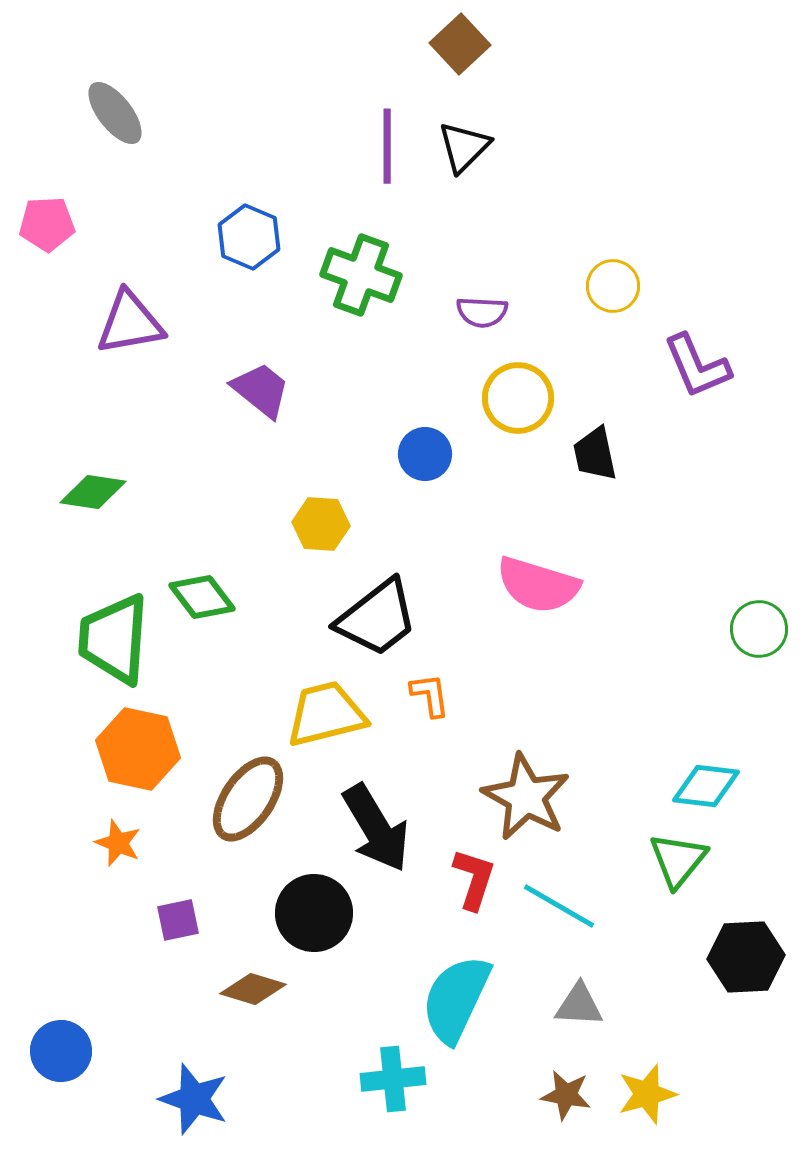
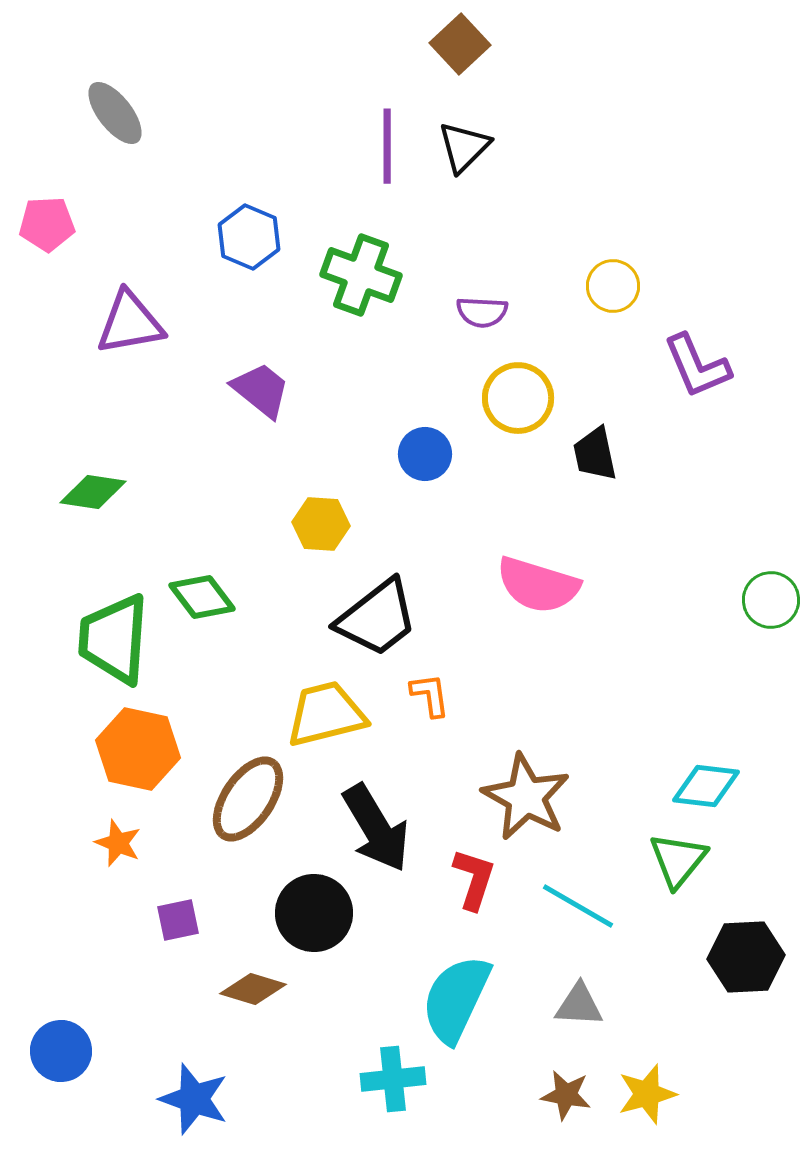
green circle at (759, 629): moved 12 px right, 29 px up
cyan line at (559, 906): moved 19 px right
